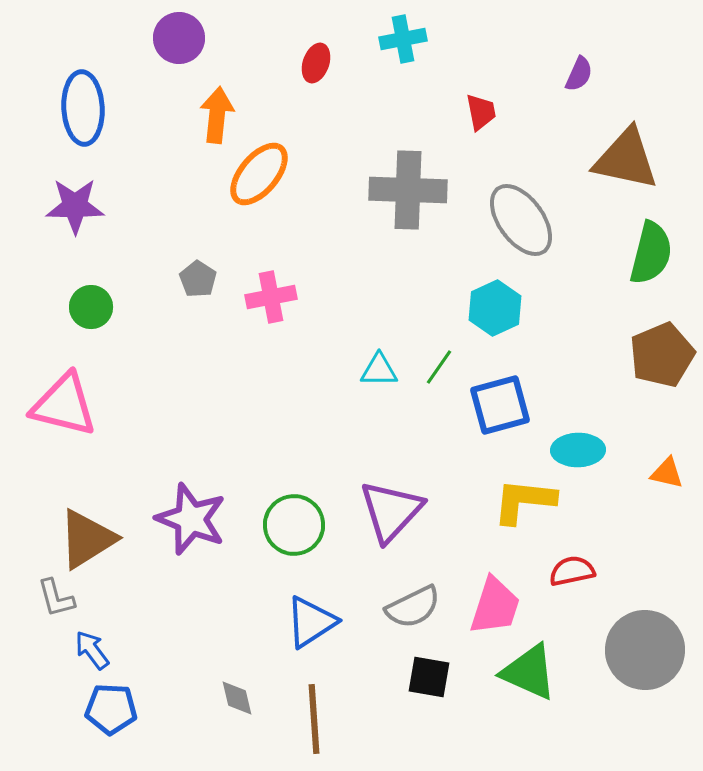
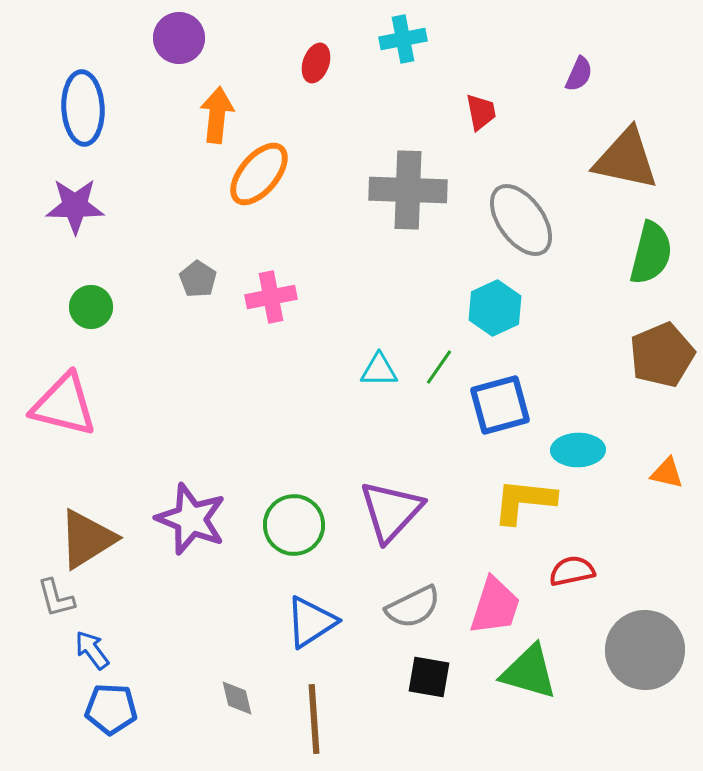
green triangle at (529, 672): rotated 8 degrees counterclockwise
